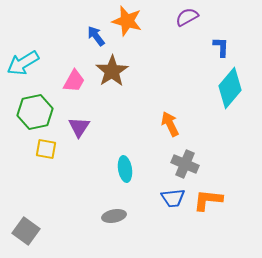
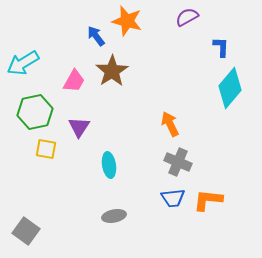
gray cross: moved 7 px left, 2 px up
cyan ellipse: moved 16 px left, 4 px up
